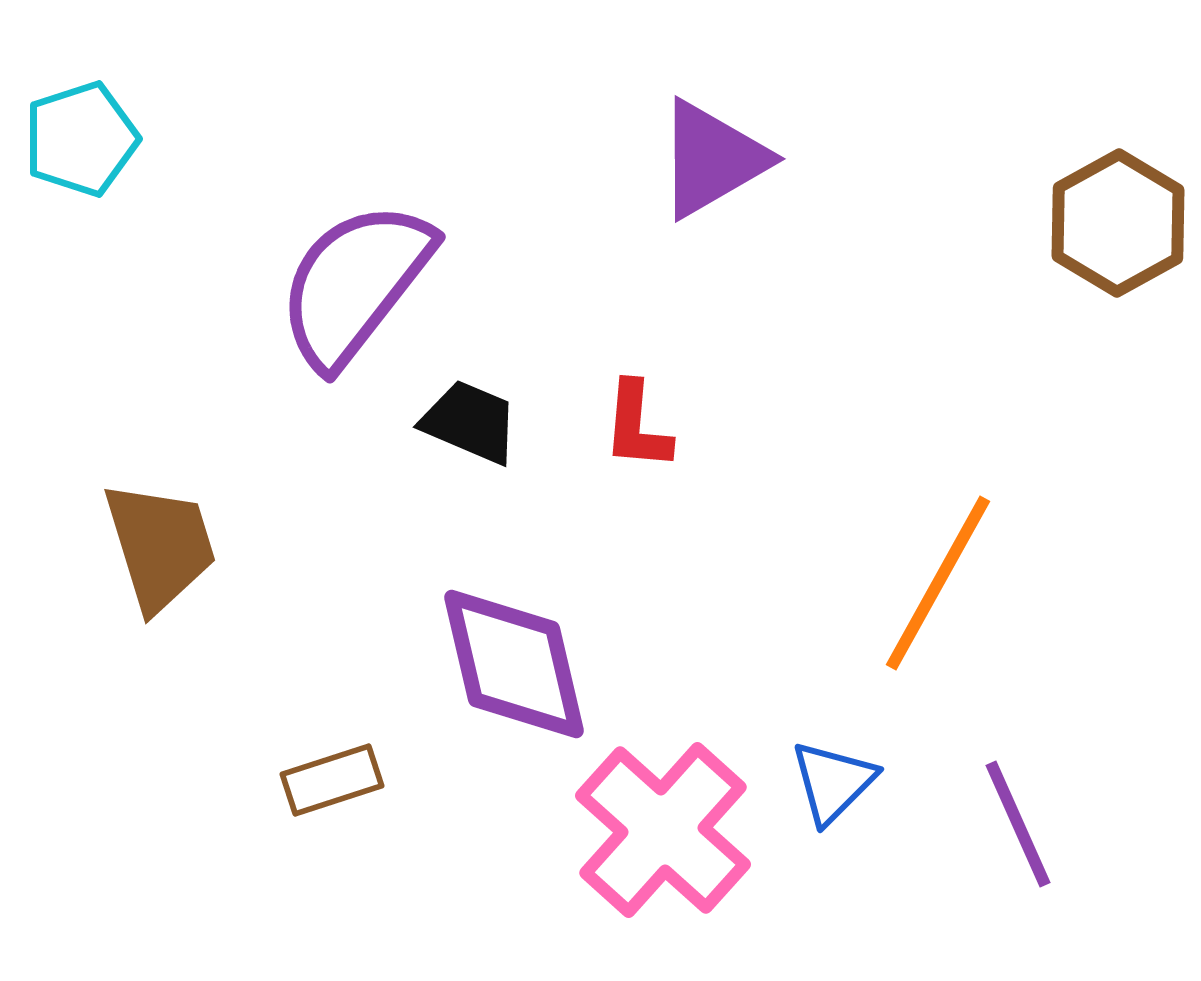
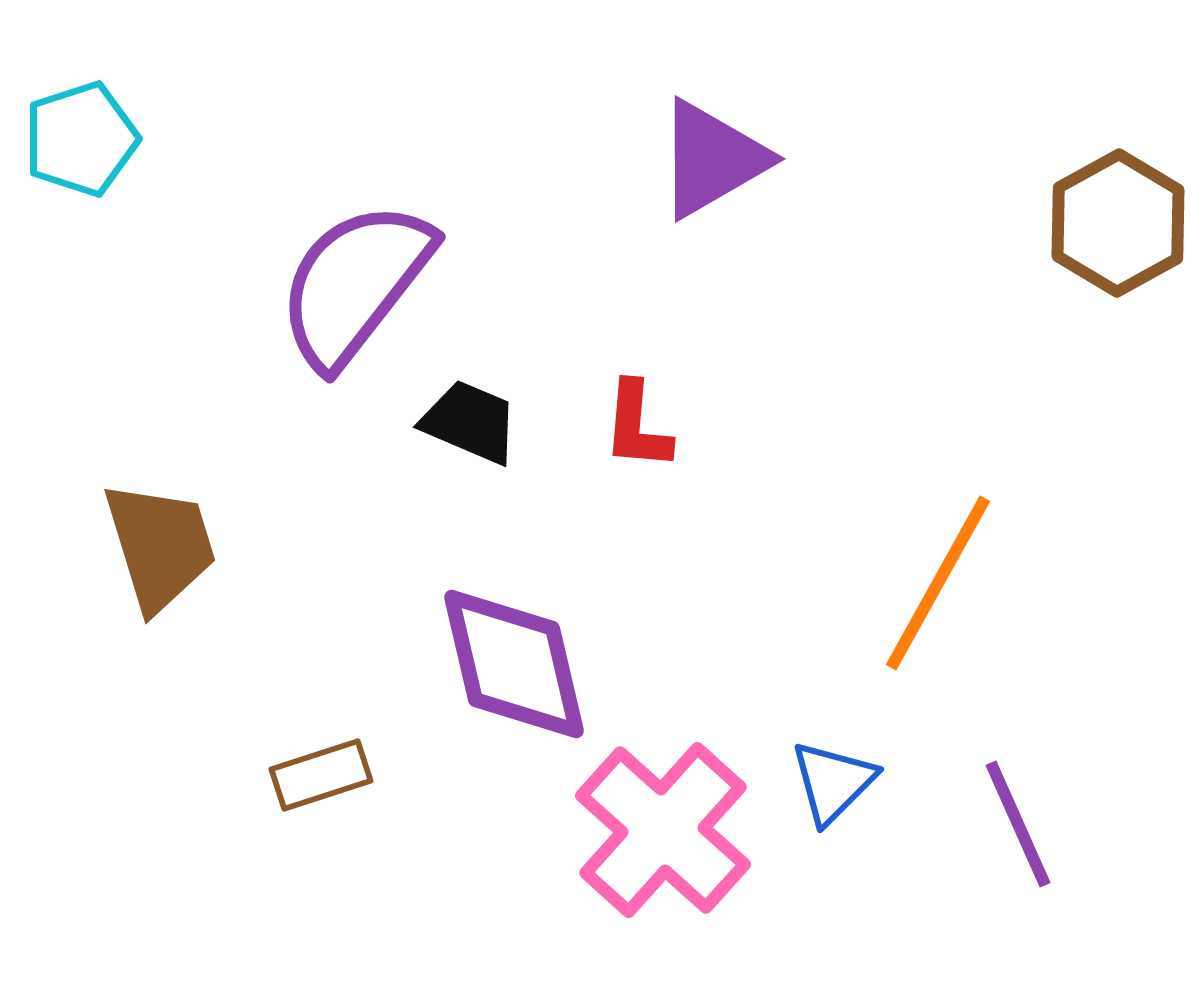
brown rectangle: moved 11 px left, 5 px up
